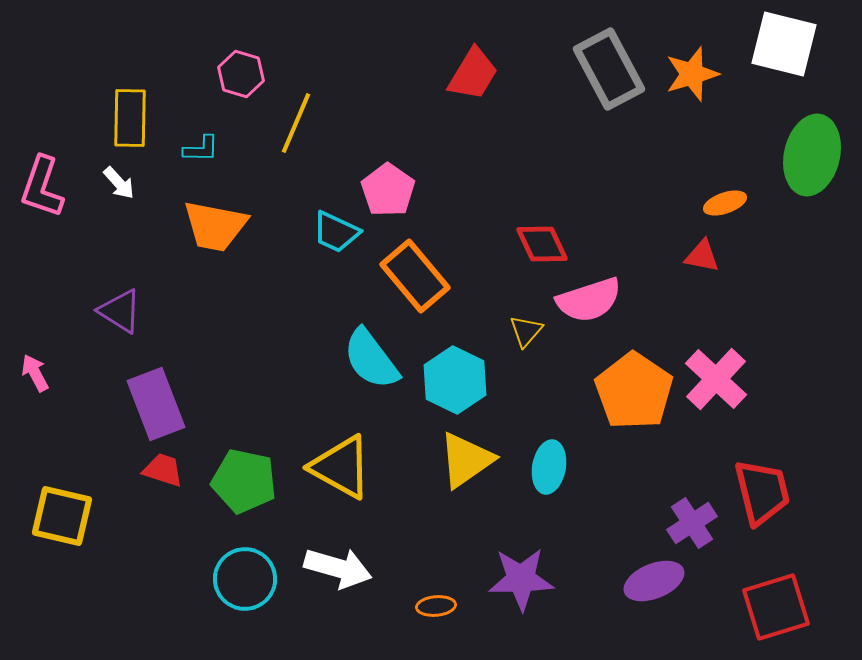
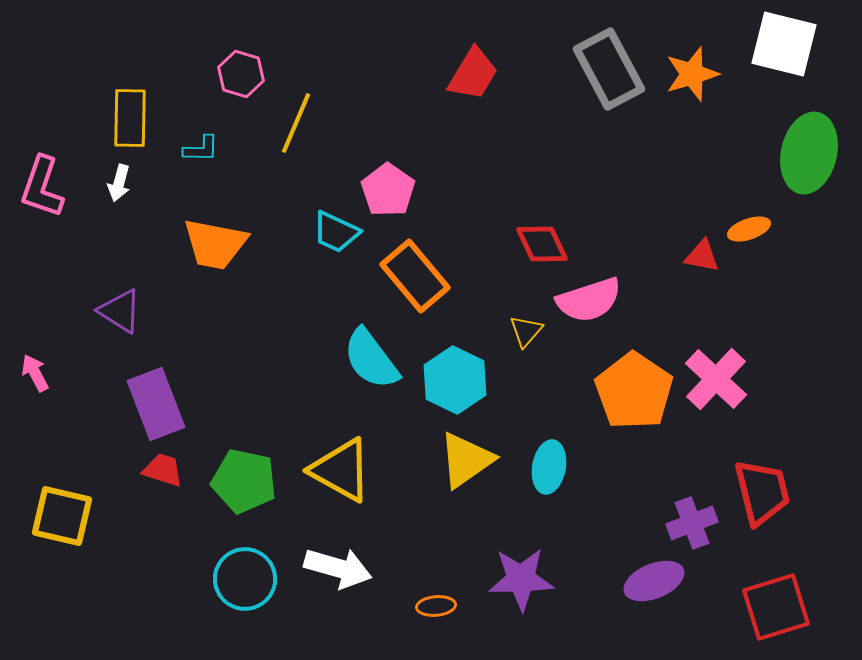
green ellipse at (812, 155): moved 3 px left, 2 px up
white arrow at (119, 183): rotated 57 degrees clockwise
orange ellipse at (725, 203): moved 24 px right, 26 px down
orange trapezoid at (215, 226): moved 18 px down
yellow triangle at (341, 467): moved 3 px down
purple cross at (692, 523): rotated 12 degrees clockwise
